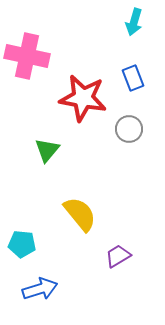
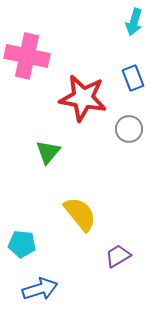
green triangle: moved 1 px right, 2 px down
